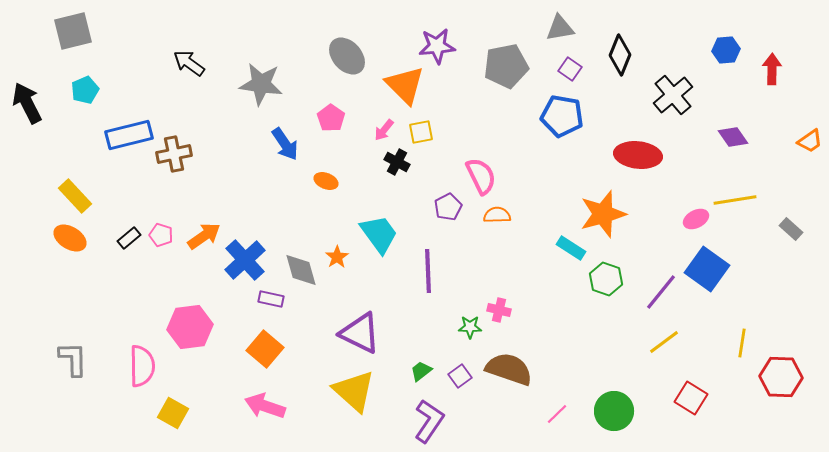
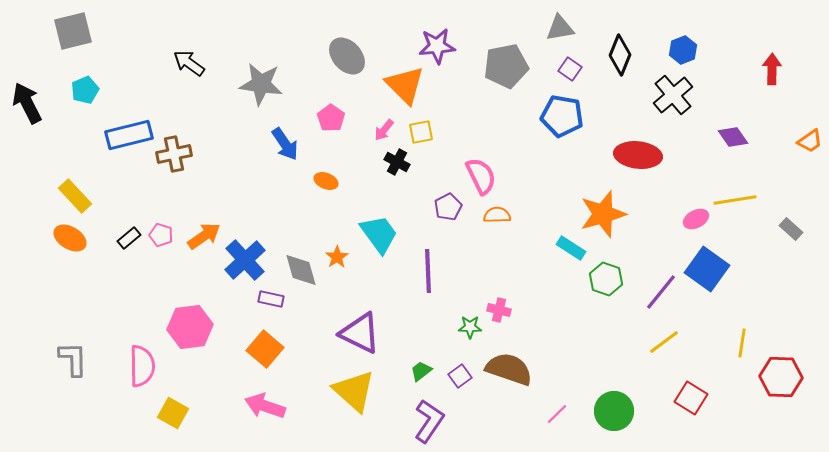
blue hexagon at (726, 50): moved 43 px left; rotated 16 degrees counterclockwise
